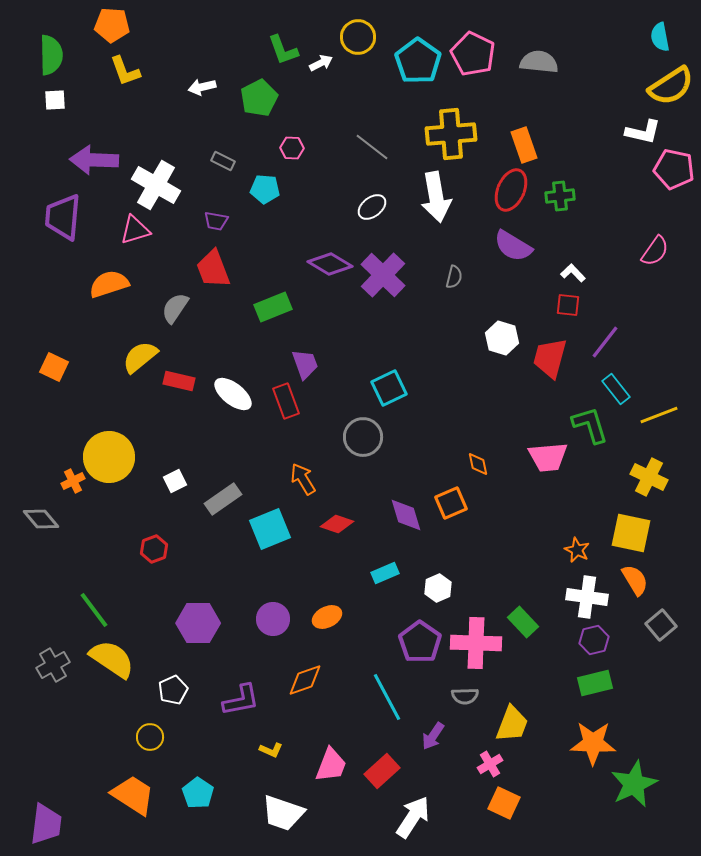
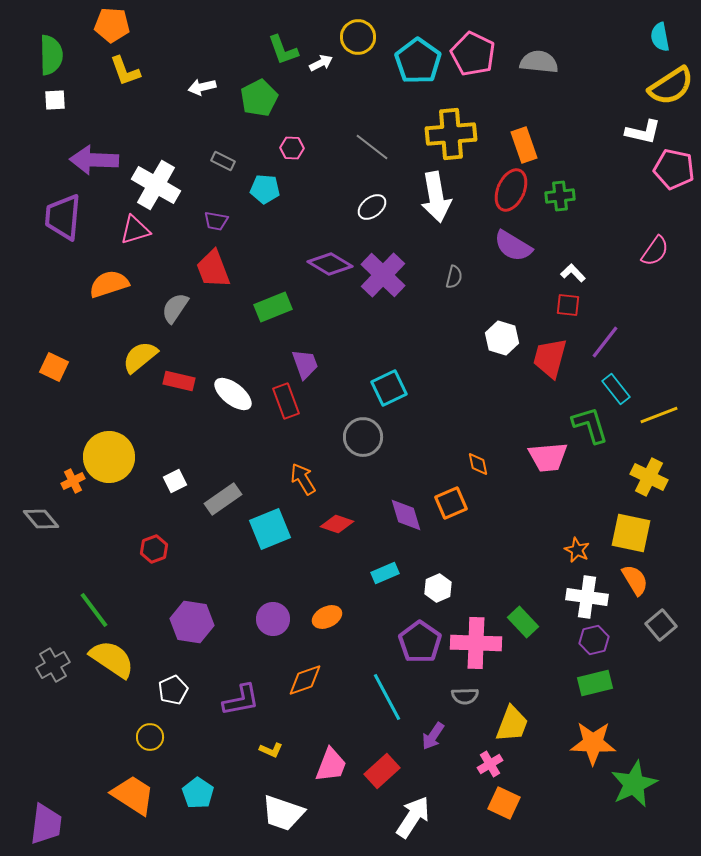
purple hexagon at (198, 623): moved 6 px left, 1 px up; rotated 9 degrees clockwise
